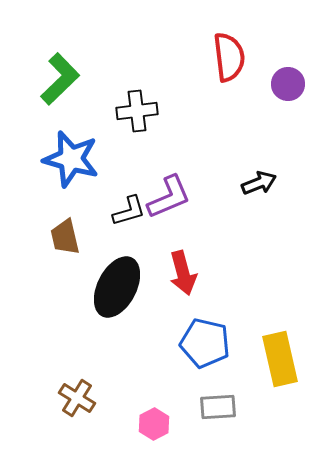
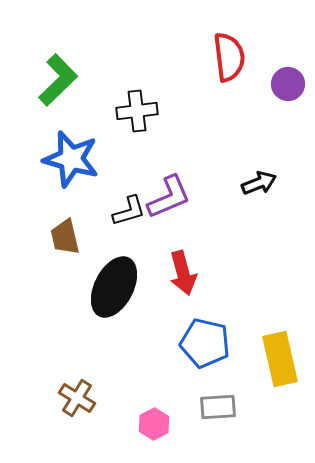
green L-shape: moved 2 px left, 1 px down
black ellipse: moved 3 px left
